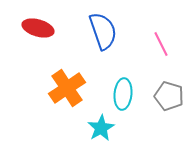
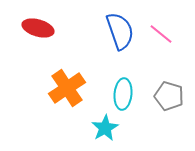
blue semicircle: moved 17 px right
pink line: moved 10 px up; rotated 25 degrees counterclockwise
cyan star: moved 4 px right
